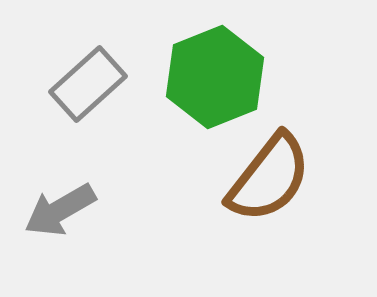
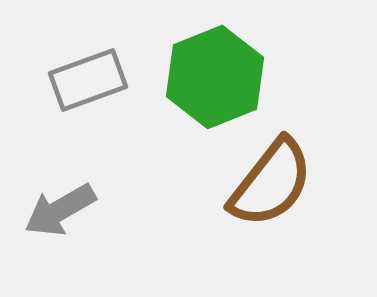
gray rectangle: moved 4 px up; rotated 22 degrees clockwise
brown semicircle: moved 2 px right, 5 px down
